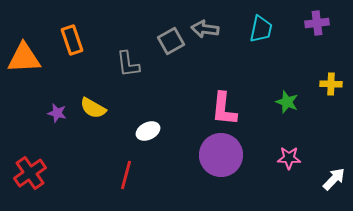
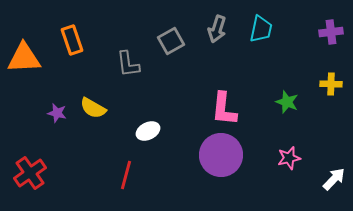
purple cross: moved 14 px right, 9 px down
gray arrow: moved 12 px right; rotated 80 degrees counterclockwise
pink star: rotated 15 degrees counterclockwise
